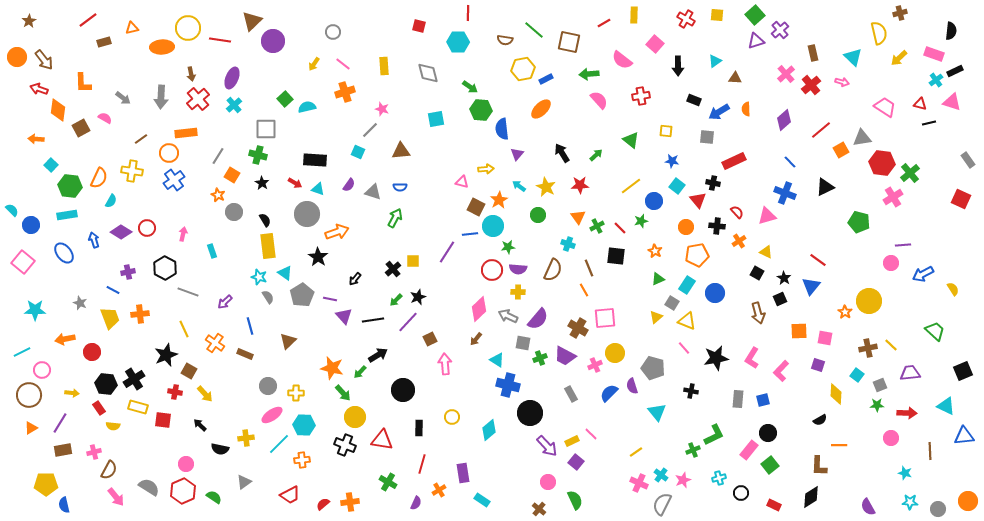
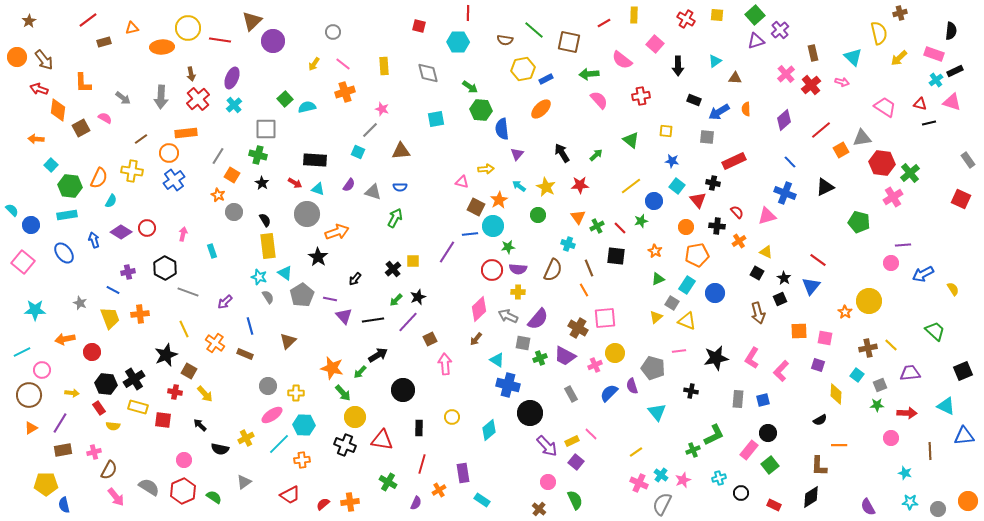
pink line at (684, 348): moved 5 px left, 3 px down; rotated 56 degrees counterclockwise
yellow cross at (246, 438): rotated 21 degrees counterclockwise
pink circle at (186, 464): moved 2 px left, 4 px up
